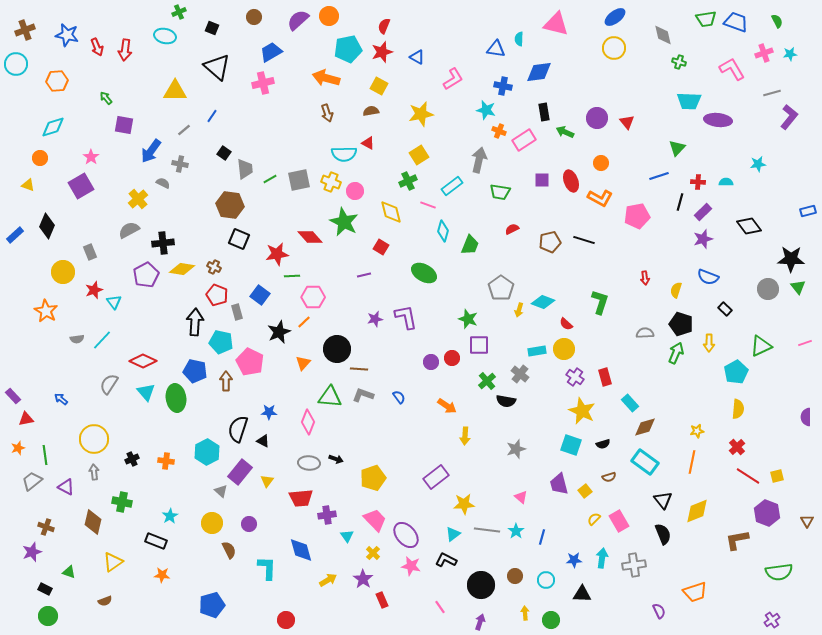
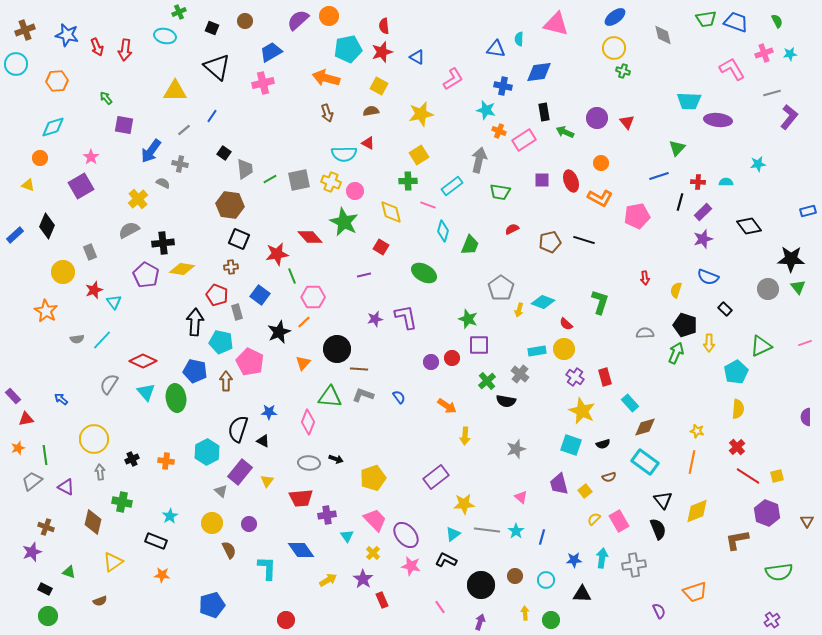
brown circle at (254, 17): moved 9 px left, 4 px down
red semicircle at (384, 26): rotated 28 degrees counterclockwise
green cross at (679, 62): moved 56 px left, 9 px down
green cross at (408, 181): rotated 24 degrees clockwise
brown cross at (214, 267): moved 17 px right; rotated 32 degrees counterclockwise
purple pentagon at (146, 275): rotated 15 degrees counterclockwise
green line at (292, 276): rotated 70 degrees clockwise
black pentagon at (681, 324): moved 4 px right, 1 px down
yellow star at (697, 431): rotated 24 degrees clockwise
gray arrow at (94, 472): moved 6 px right
black semicircle at (663, 534): moved 5 px left, 5 px up
blue diamond at (301, 550): rotated 20 degrees counterclockwise
brown semicircle at (105, 601): moved 5 px left
